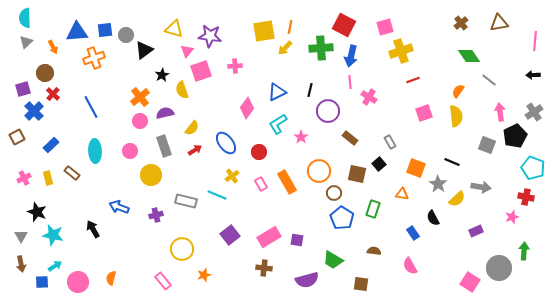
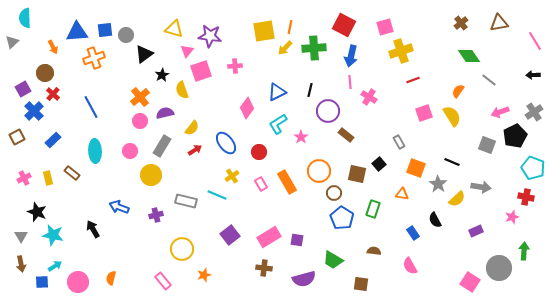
pink line at (535, 41): rotated 36 degrees counterclockwise
gray triangle at (26, 42): moved 14 px left
green cross at (321, 48): moved 7 px left
black triangle at (144, 50): moved 4 px down
purple square at (23, 89): rotated 14 degrees counterclockwise
pink arrow at (500, 112): rotated 102 degrees counterclockwise
yellow semicircle at (456, 116): moved 4 px left; rotated 25 degrees counterclockwise
brown rectangle at (350, 138): moved 4 px left, 3 px up
gray rectangle at (390, 142): moved 9 px right
blue rectangle at (51, 145): moved 2 px right, 5 px up
gray rectangle at (164, 146): moved 2 px left; rotated 50 degrees clockwise
black semicircle at (433, 218): moved 2 px right, 2 px down
purple semicircle at (307, 280): moved 3 px left, 1 px up
